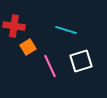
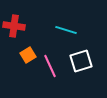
orange square: moved 8 px down
